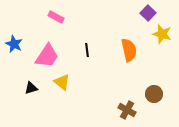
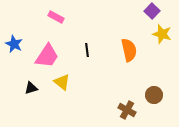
purple square: moved 4 px right, 2 px up
brown circle: moved 1 px down
